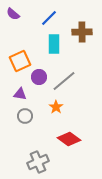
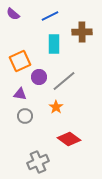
blue line: moved 1 px right, 2 px up; rotated 18 degrees clockwise
